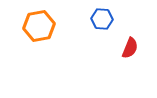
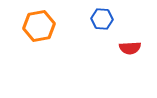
red semicircle: rotated 65 degrees clockwise
